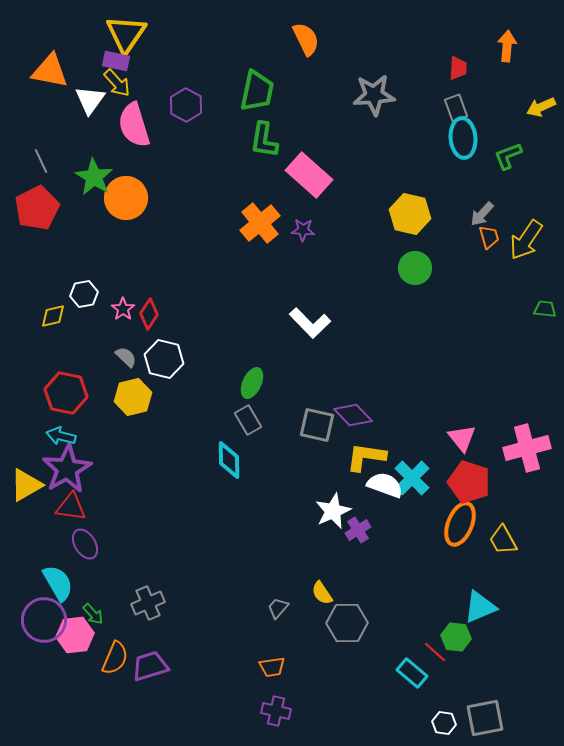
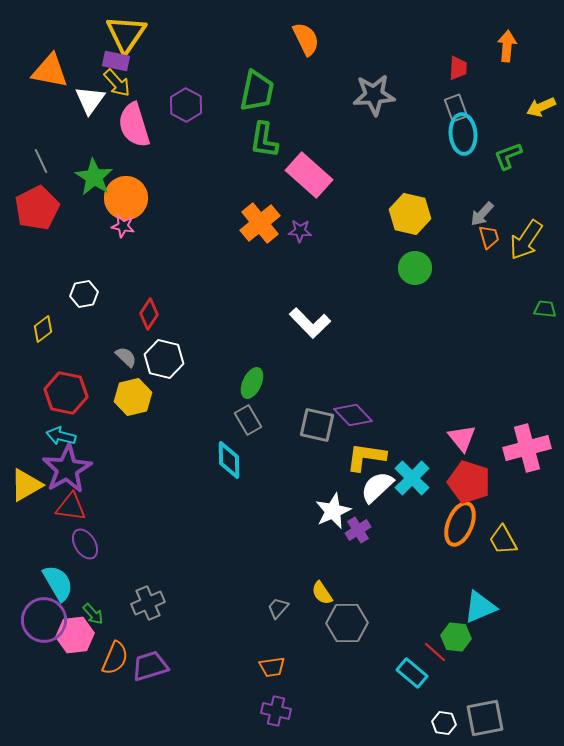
cyan ellipse at (463, 138): moved 4 px up
purple star at (303, 230): moved 3 px left, 1 px down
pink star at (123, 309): moved 83 px up; rotated 25 degrees counterclockwise
yellow diamond at (53, 316): moved 10 px left, 13 px down; rotated 24 degrees counterclockwise
white semicircle at (385, 485): moved 8 px left, 2 px down; rotated 63 degrees counterclockwise
